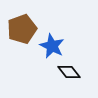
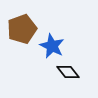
black diamond: moved 1 px left
